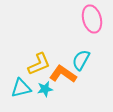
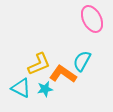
pink ellipse: rotated 12 degrees counterclockwise
cyan semicircle: moved 1 px right, 1 px down
cyan triangle: rotated 40 degrees clockwise
